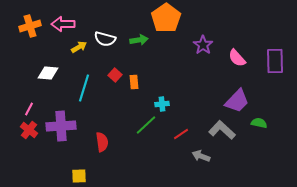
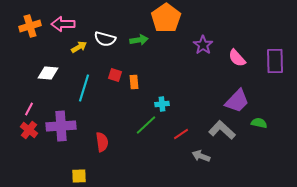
red square: rotated 24 degrees counterclockwise
